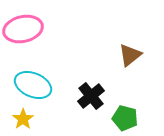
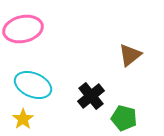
green pentagon: moved 1 px left
